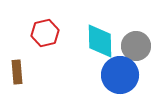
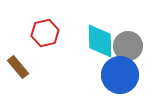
gray circle: moved 8 px left
brown rectangle: moved 1 px right, 5 px up; rotated 35 degrees counterclockwise
